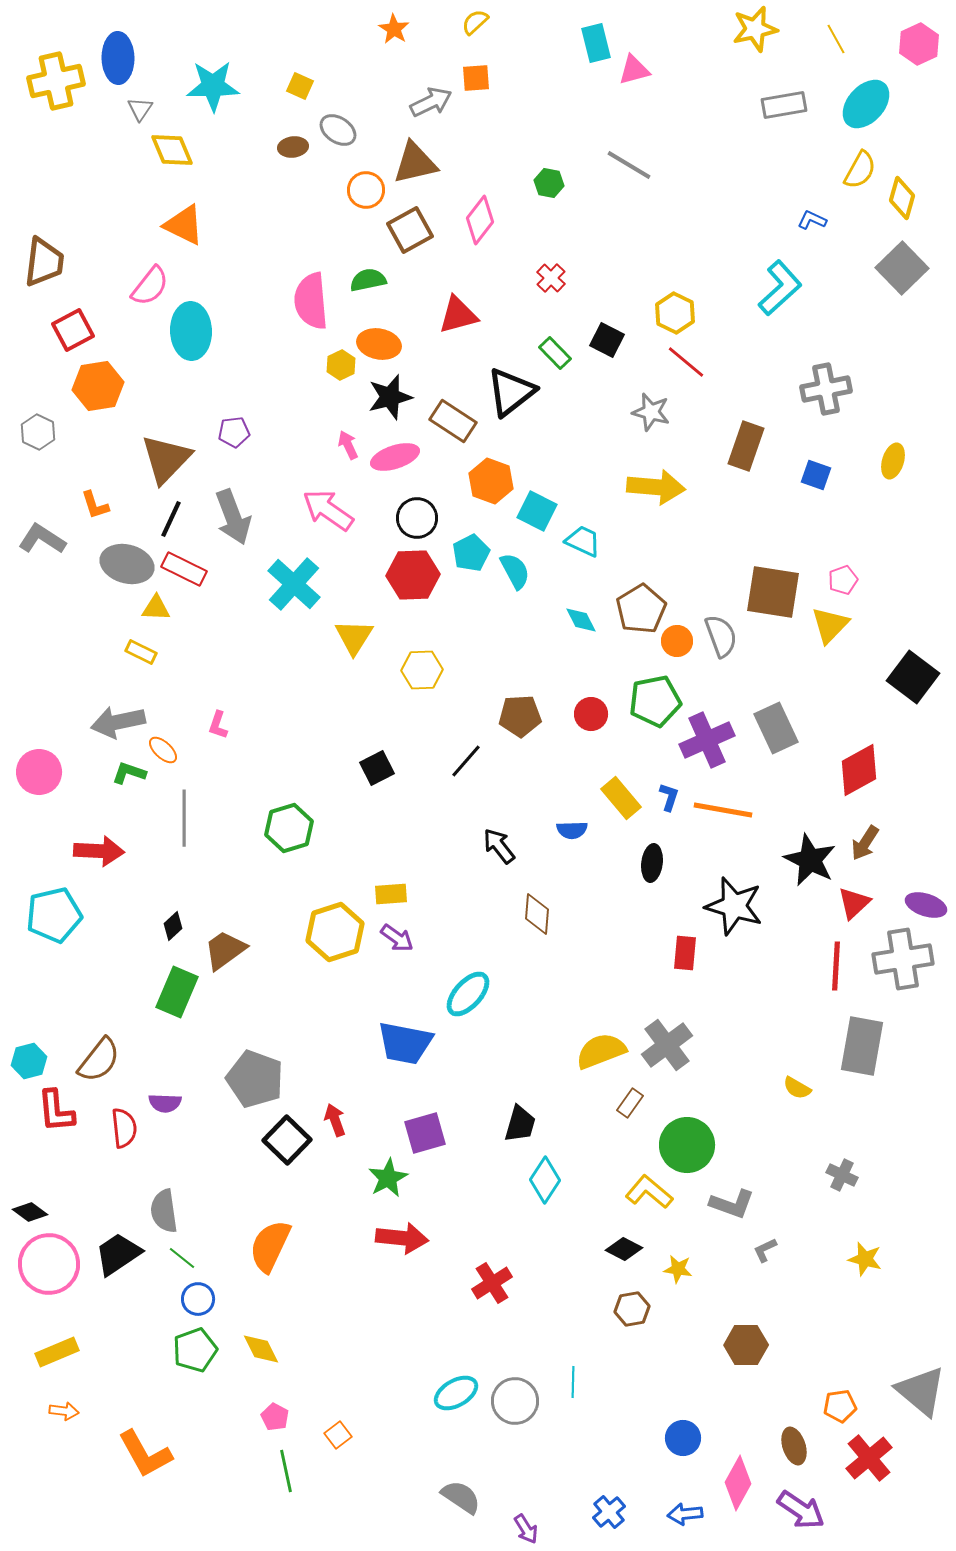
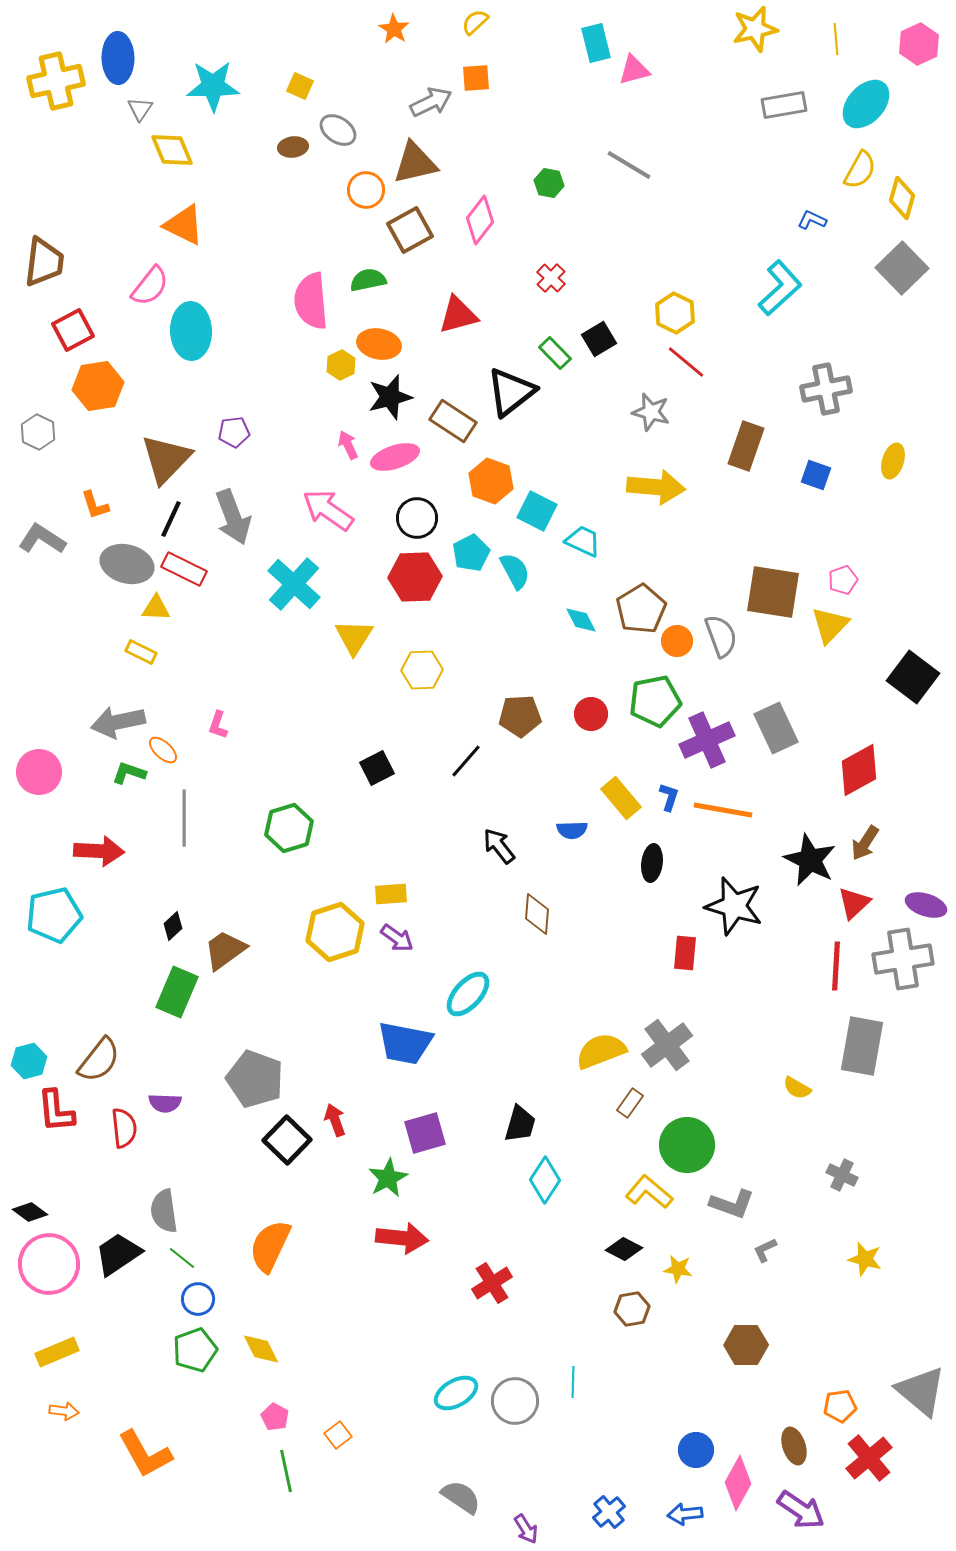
yellow line at (836, 39): rotated 24 degrees clockwise
black square at (607, 340): moved 8 px left, 1 px up; rotated 32 degrees clockwise
red hexagon at (413, 575): moved 2 px right, 2 px down
blue circle at (683, 1438): moved 13 px right, 12 px down
